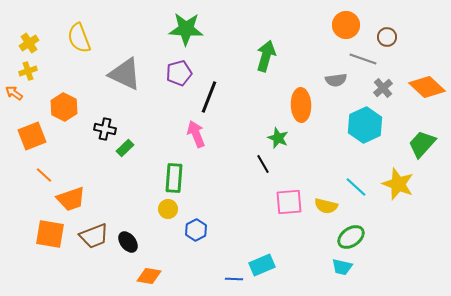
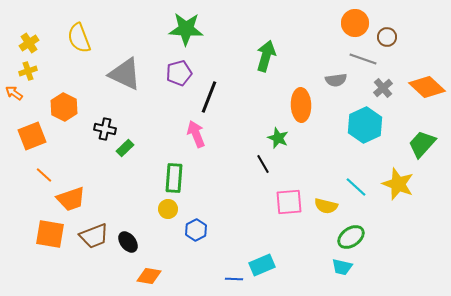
orange circle at (346, 25): moved 9 px right, 2 px up
